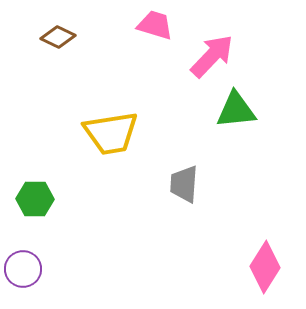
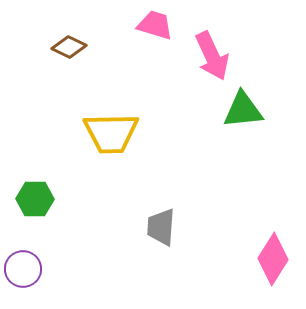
brown diamond: moved 11 px right, 10 px down
pink arrow: rotated 111 degrees clockwise
green triangle: moved 7 px right
yellow trapezoid: rotated 8 degrees clockwise
gray trapezoid: moved 23 px left, 43 px down
pink diamond: moved 8 px right, 8 px up
